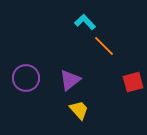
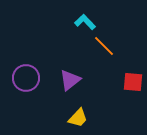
red square: rotated 20 degrees clockwise
yellow trapezoid: moved 1 px left, 8 px down; rotated 85 degrees clockwise
